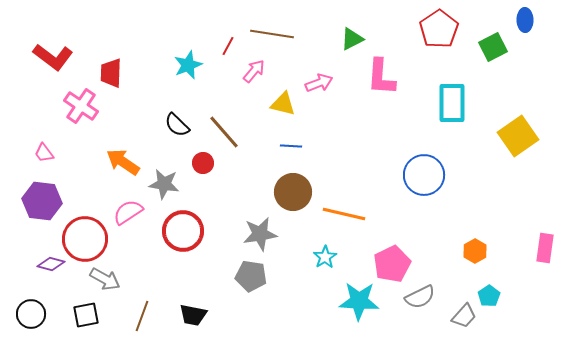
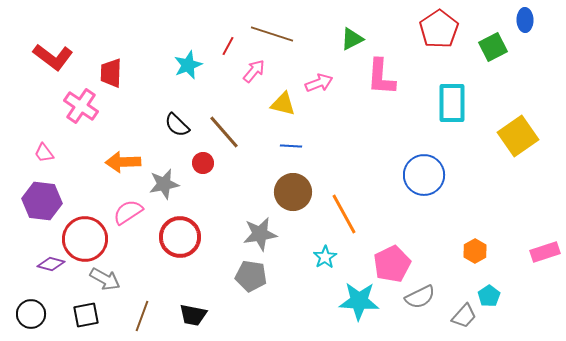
brown line at (272, 34): rotated 9 degrees clockwise
orange arrow at (123, 162): rotated 36 degrees counterclockwise
gray star at (164, 184): rotated 20 degrees counterclockwise
orange line at (344, 214): rotated 48 degrees clockwise
red circle at (183, 231): moved 3 px left, 6 px down
pink rectangle at (545, 248): moved 4 px down; rotated 64 degrees clockwise
